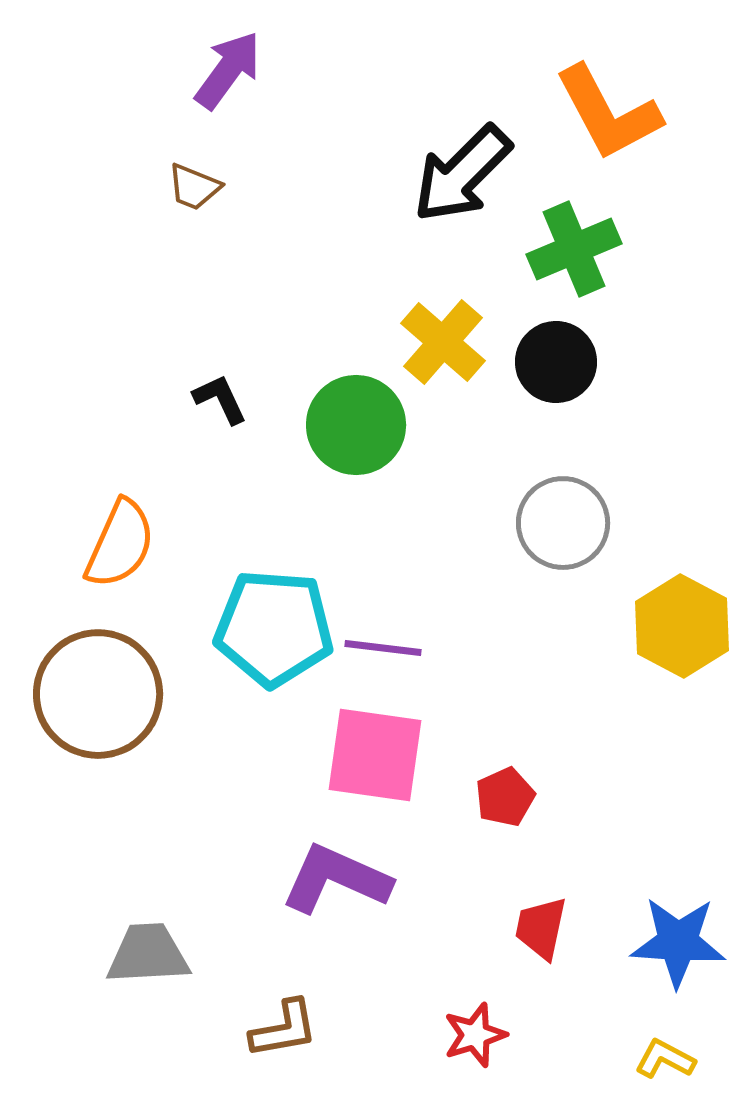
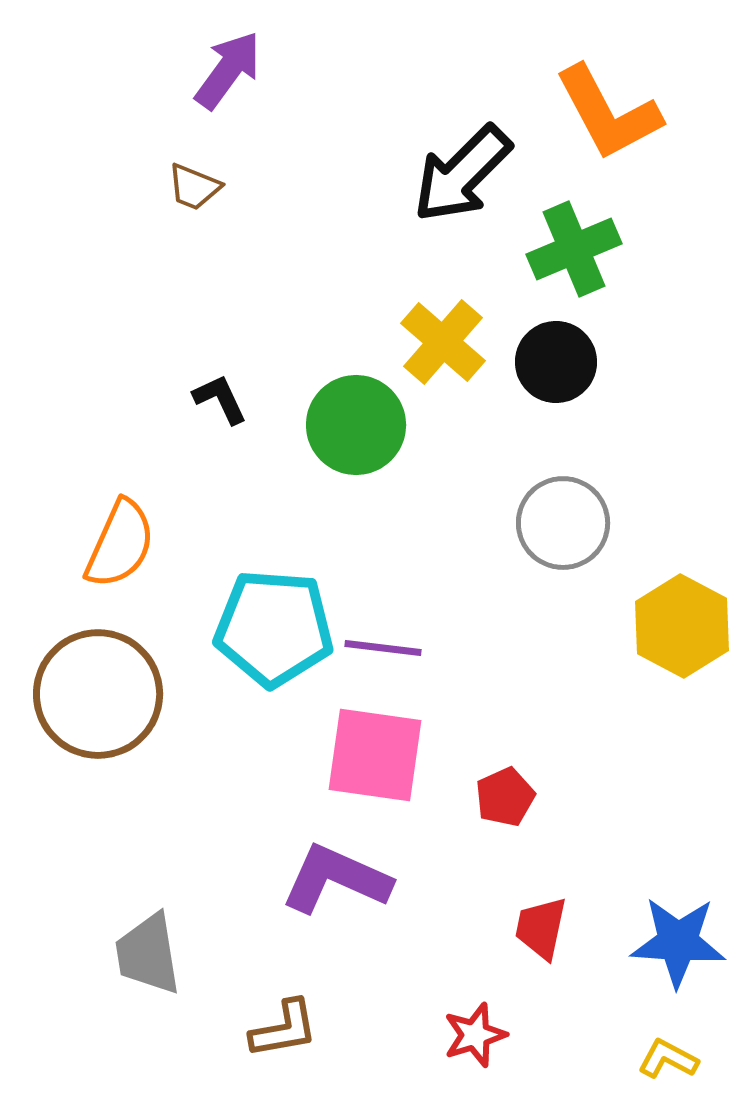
gray trapezoid: rotated 96 degrees counterclockwise
yellow L-shape: moved 3 px right
